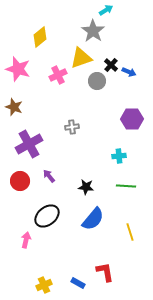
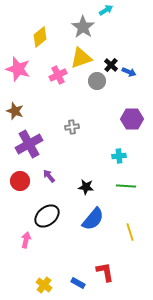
gray star: moved 10 px left, 4 px up
brown star: moved 1 px right, 4 px down
yellow cross: rotated 28 degrees counterclockwise
